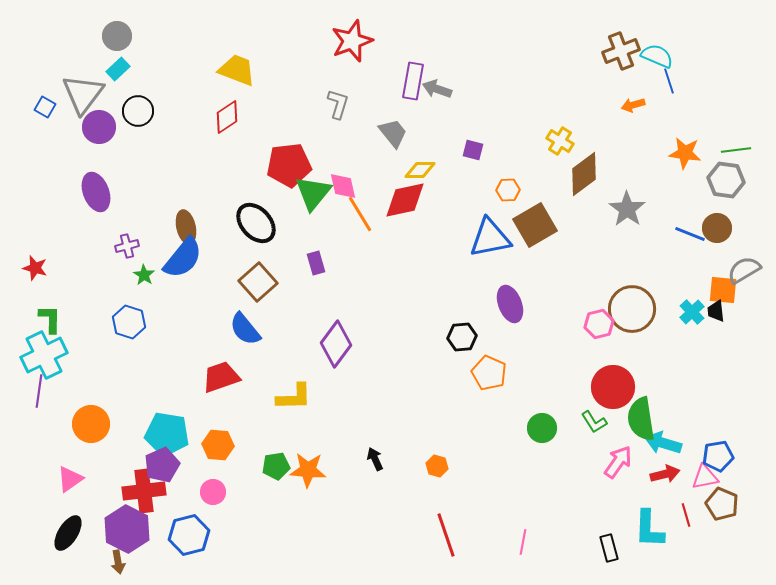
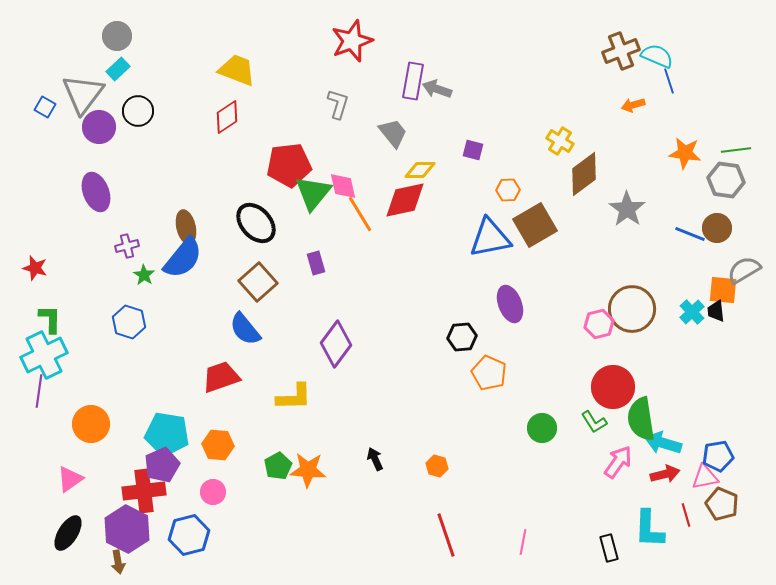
green pentagon at (276, 466): moved 2 px right; rotated 20 degrees counterclockwise
